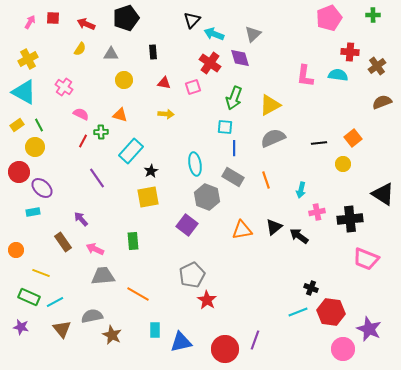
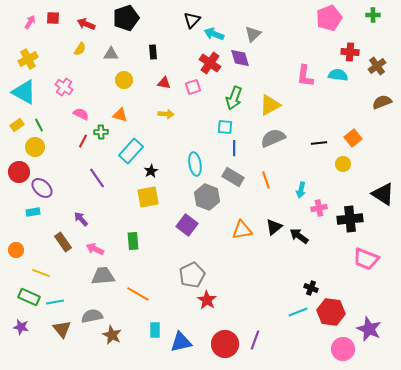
pink cross at (317, 212): moved 2 px right, 4 px up
cyan line at (55, 302): rotated 18 degrees clockwise
red circle at (225, 349): moved 5 px up
